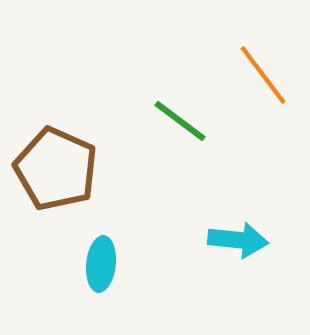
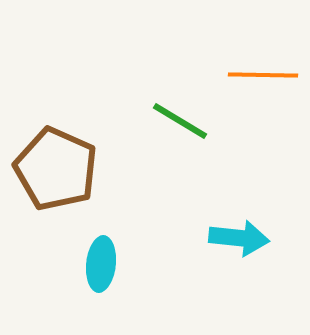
orange line: rotated 52 degrees counterclockwise
green line: rotated 6 degrees counterclockwise
cyan arrow: moved 1 px right, 2 px up
